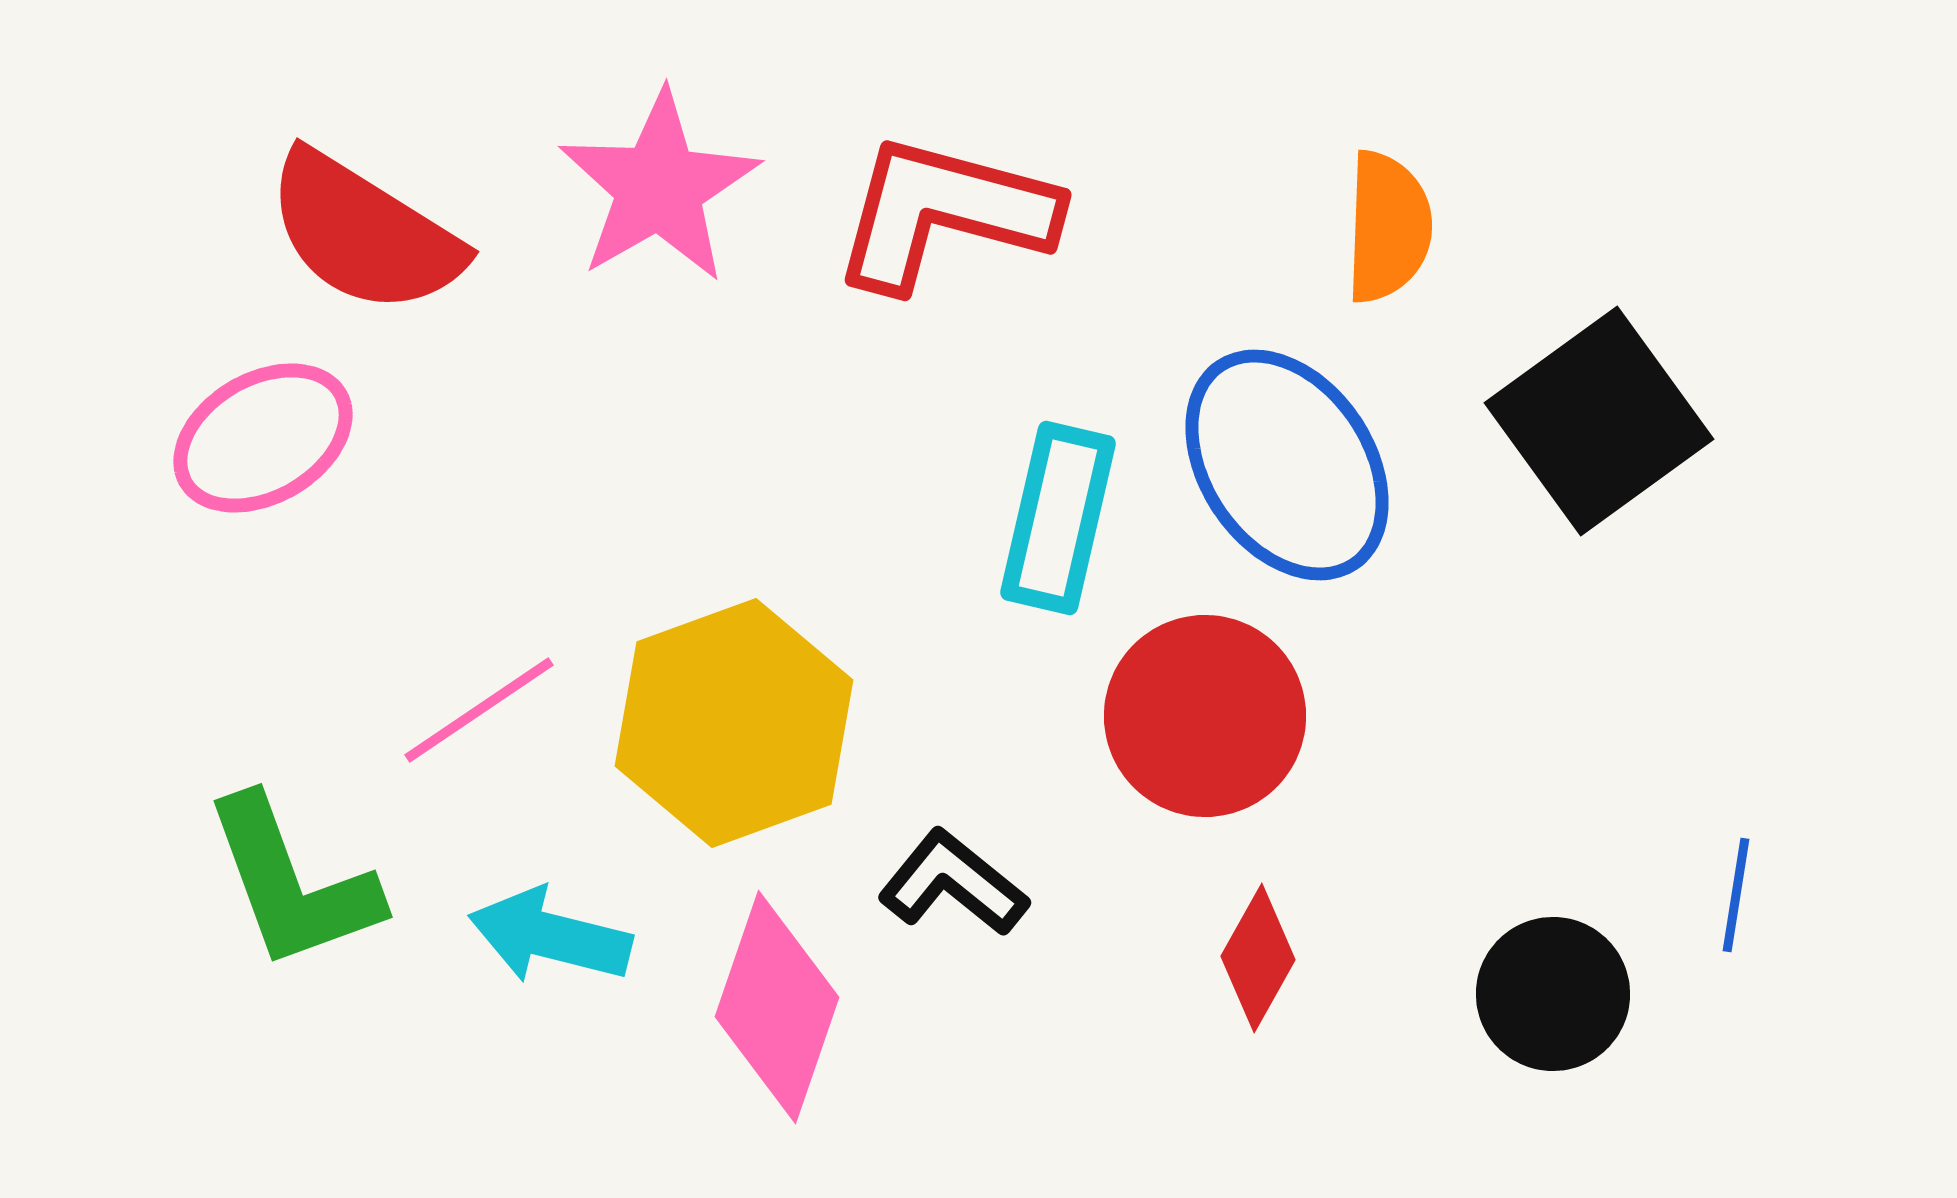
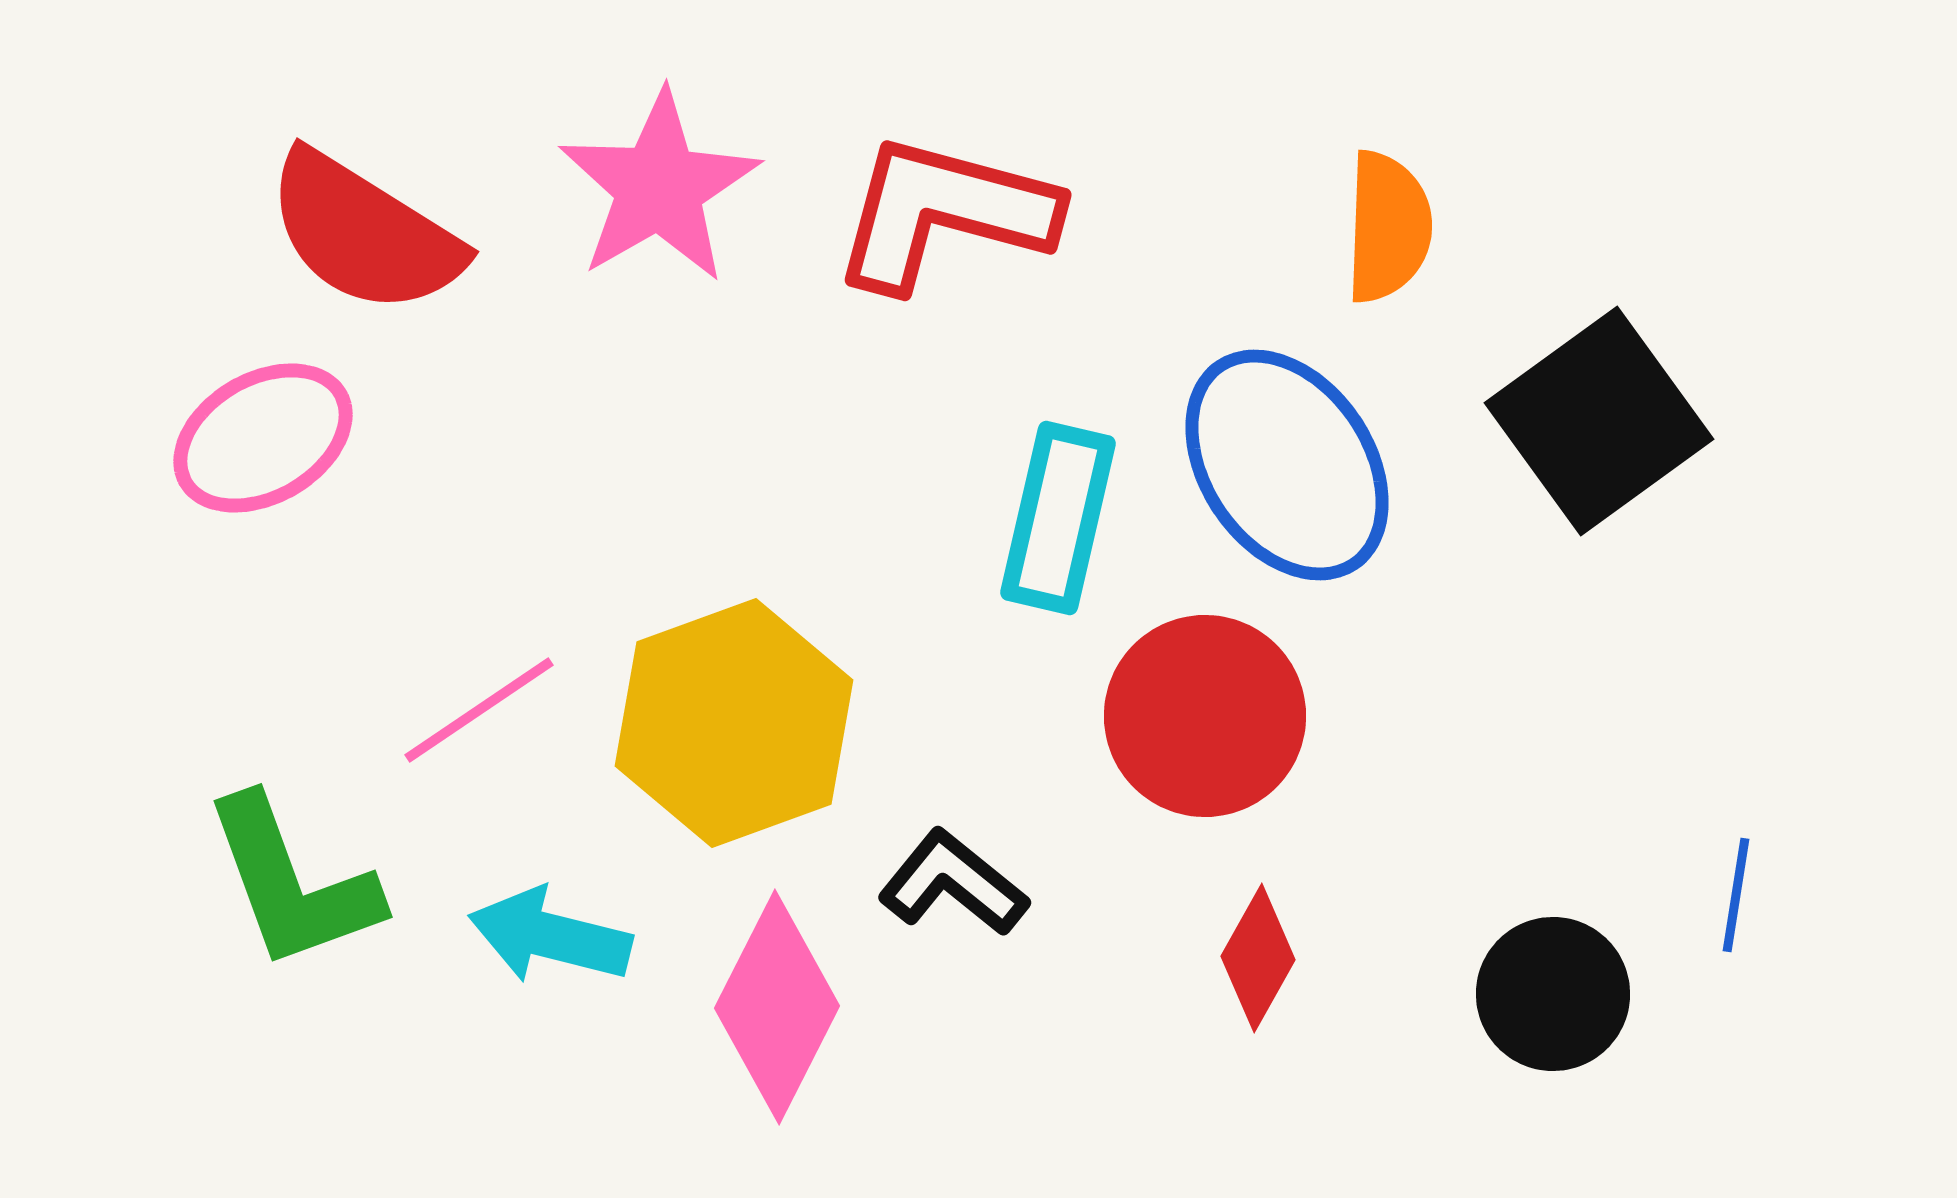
pink diamond: rotated 8 degrees clockwise
